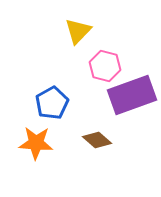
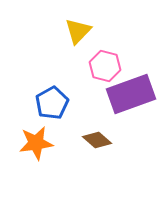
purple rectangle: moved 1 px left, 1 px up
orange star: rotated 12 degrees counterclockwise
